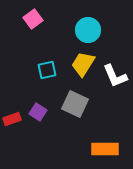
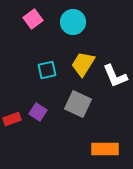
cyan circle: moved 15 px left, 8 px up
gray square: moved 3 px right
